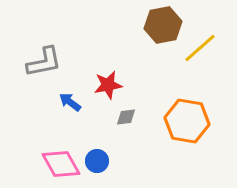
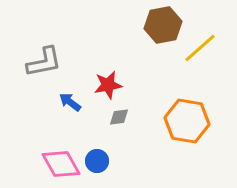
gray diamond: moved 7 px left
